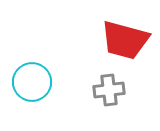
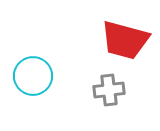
cyan circle: moved 1 px right, 6 px up
